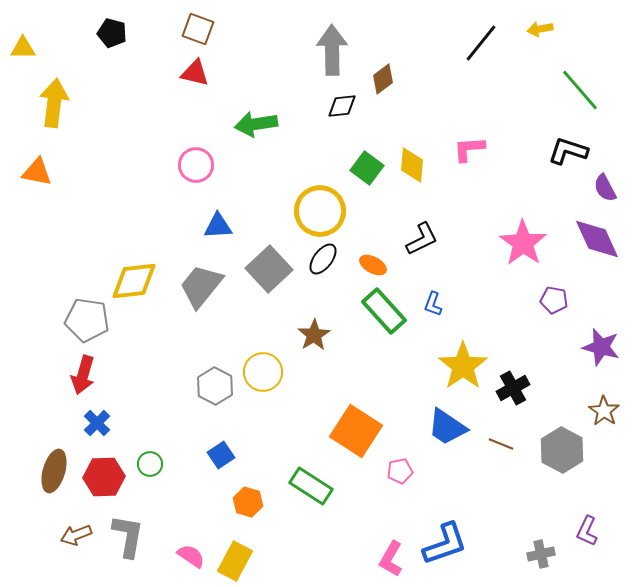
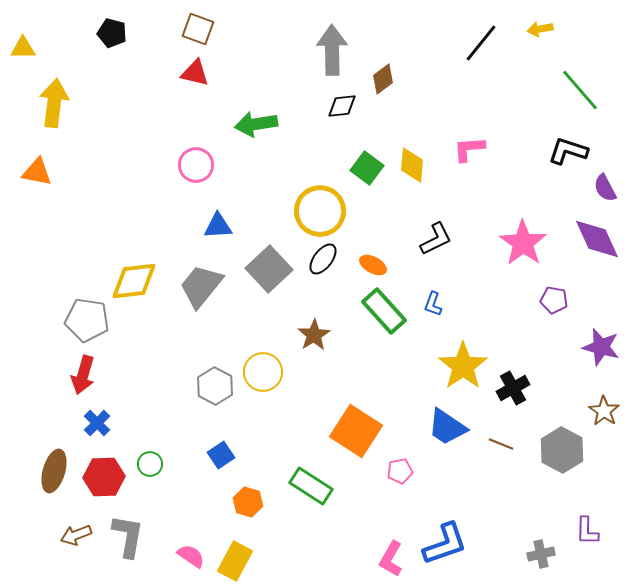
black L-shape at (422, 239): moved 14 px right
purple L-shape at (587, 531): rotated 24 degrees counterclockwise
